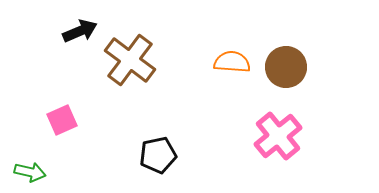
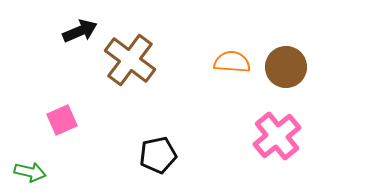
pink cross: moved 1 px left
